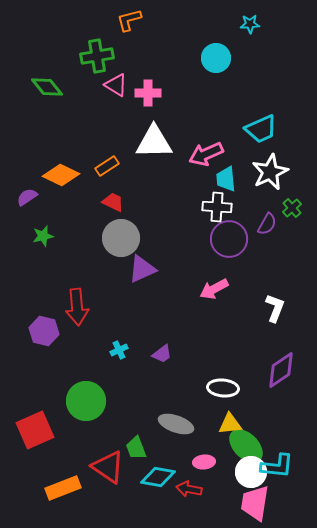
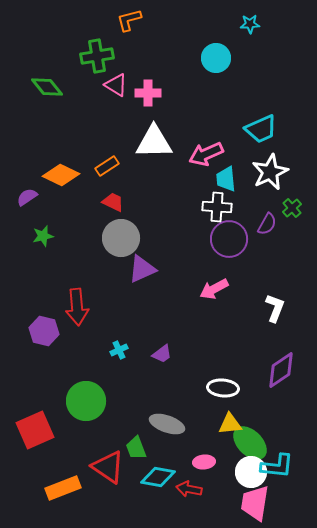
gray ellipse at (176, 424): moved 9 px left
green ellipse at (246, 446): moved 4 px right, 3 px up
